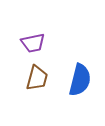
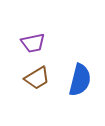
brown trapezoid: rotated 44 degrees clockwise
